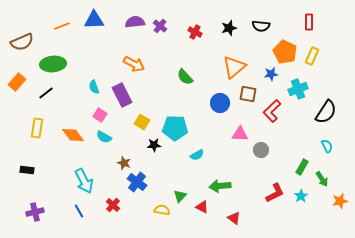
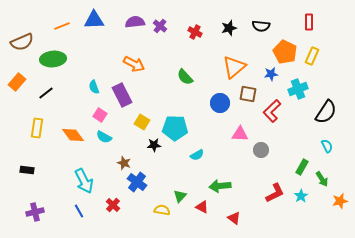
green ellipse at (53, 64): moved 5 px up
